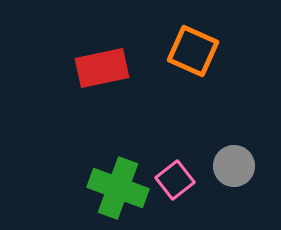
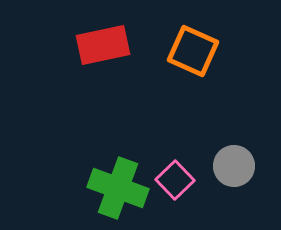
red rectangle: moved 1 px right, 23 px up
pink square: rotated 6 degrees counterclockwise
